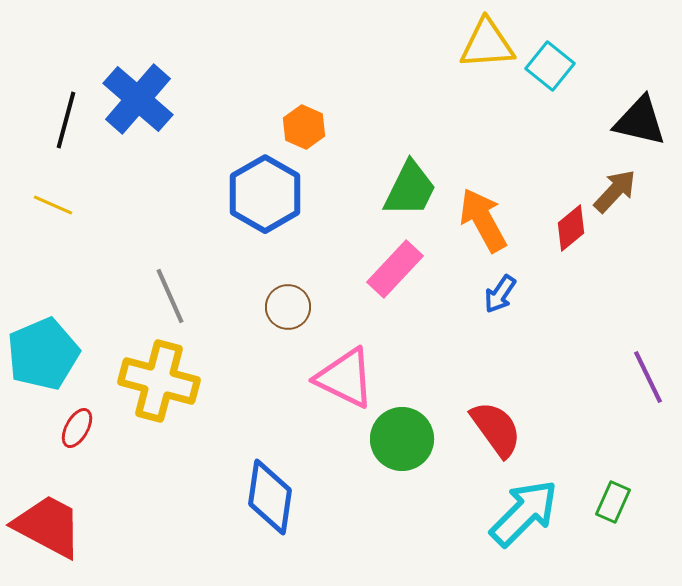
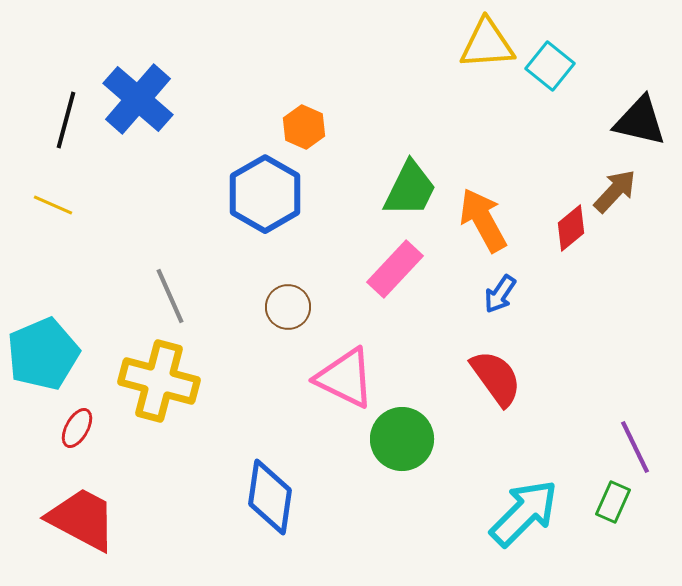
purple line: moved 13 px left, 70 px down
red semicircle: moved 51 px up
red trapezoid: moved 34 px right, 7 px up
